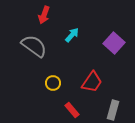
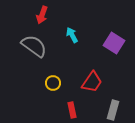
red arrow: moved 2 px left
cyan arrow: rotated 70 degrees counterclockwise
purple square: rotated 10 degrees counterclockwise
red rectangle: rotated 28 degrees clockwise
